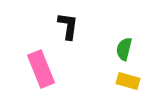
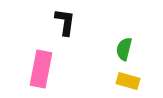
black L-shape: moved 3 px left, 4 px up
pink rectangle: rotated 33 degrees clockwise
